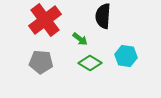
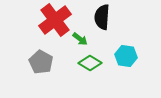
black semicircle: moved 1 px left, 1 px down
red cross: moved 10 px right
gray pentagon: rotated 25 degrees clockwise
